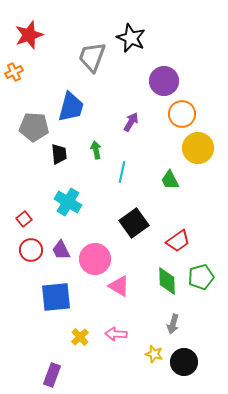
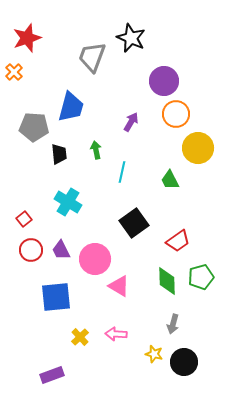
red star: moved 2 px left, 3 px down
orange cross: rotated 18 degrees counterclockwise
orange circle: moved 6 px left
purple rectangle: rotated 50 degrees clockwise
